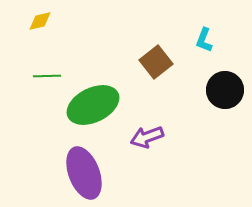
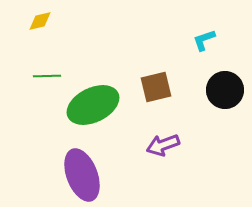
cyan L-shape: rotated 50 degrees clockwise
brown square: moved 25 px down; rotated 24 degrees clockwise
purple arrow: moved 16 px right, 8 px down
purple ellipse: moved 2 px left, 2 px down
